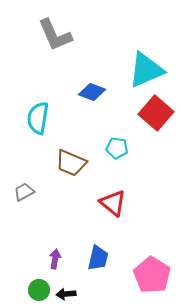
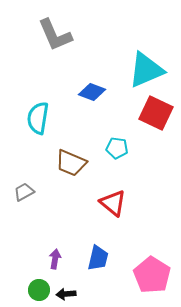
red square: rotated 16 degrees counterclockwise
